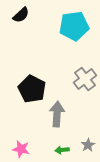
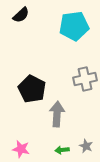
gray cross: rotated 25 degrees clockwise
gray star: moved 2 px left, 1 px down; rotated 16 degrees counterclockwise
